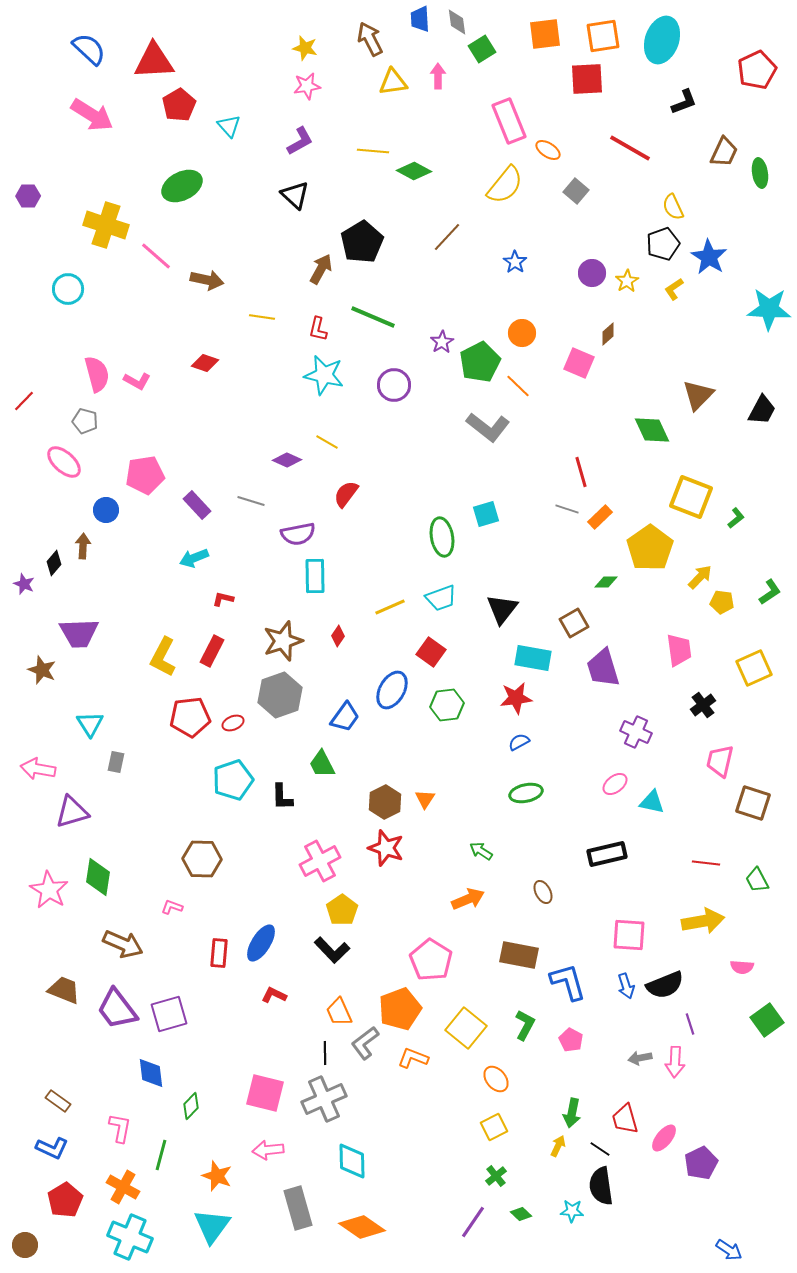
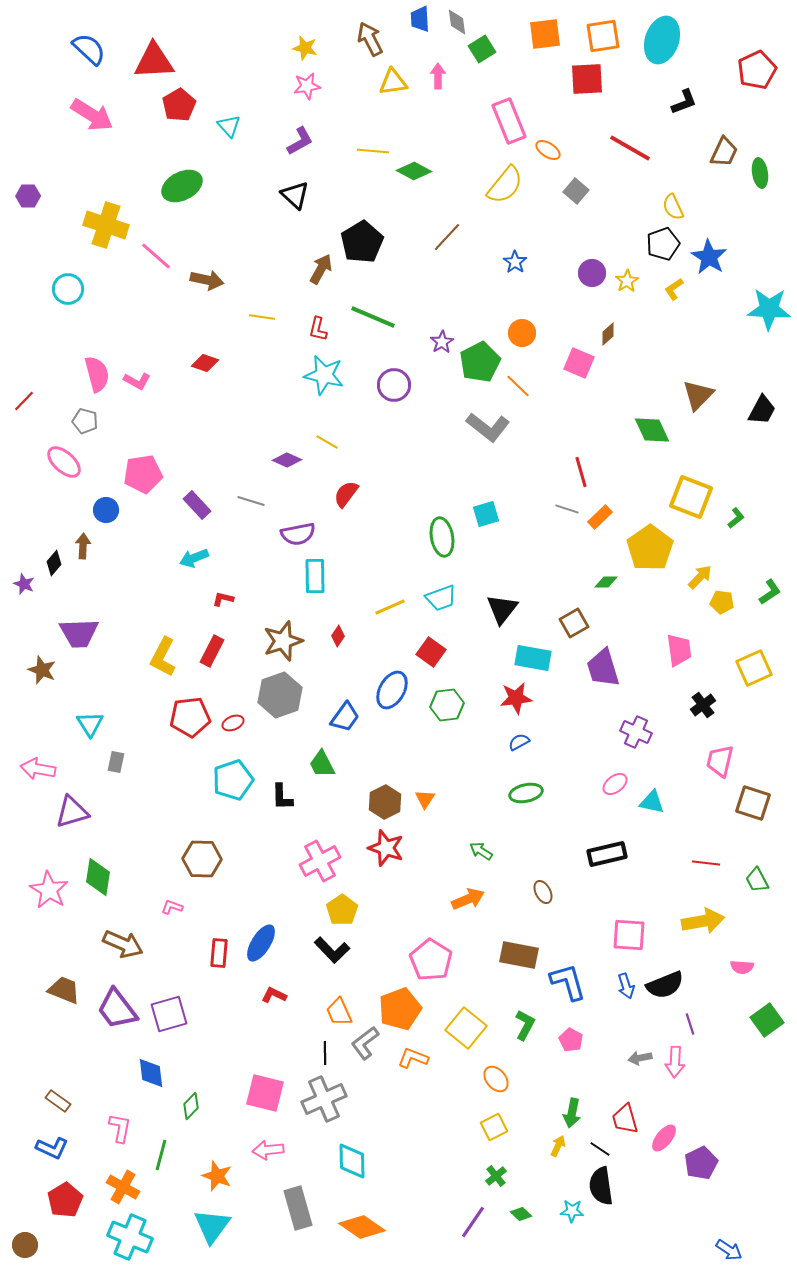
pink pentagon at (145, 475): moved 2 px left, 1 px up
